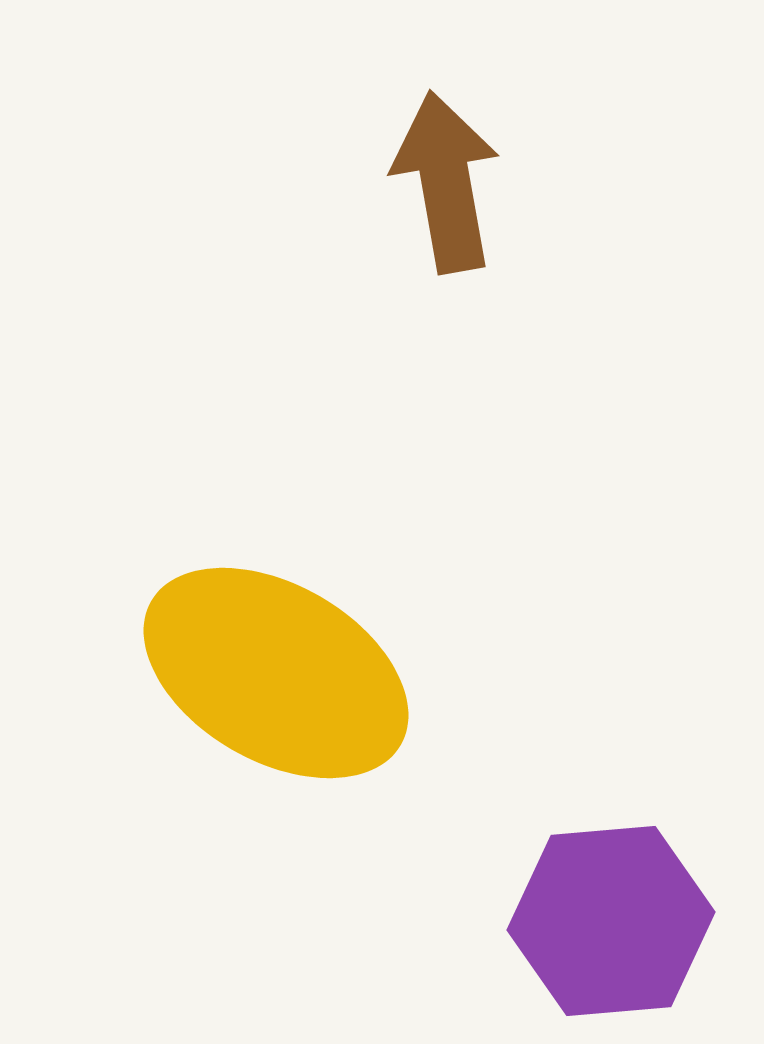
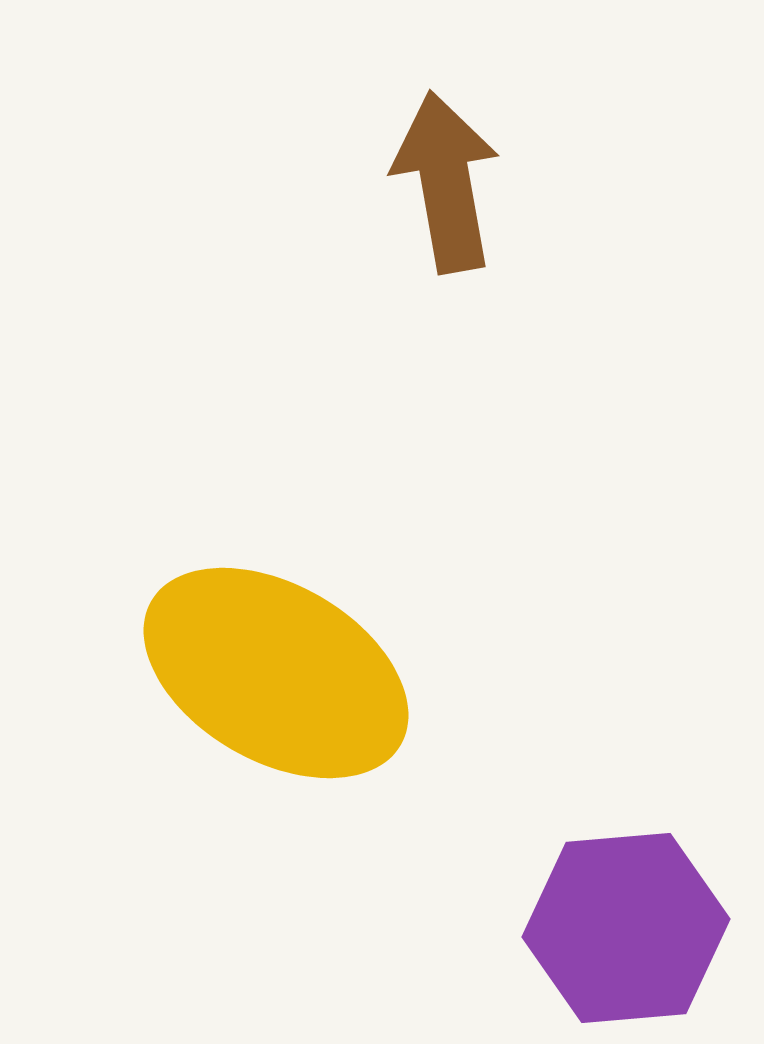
purple hexagon: moved 15 px right, 7 px down
